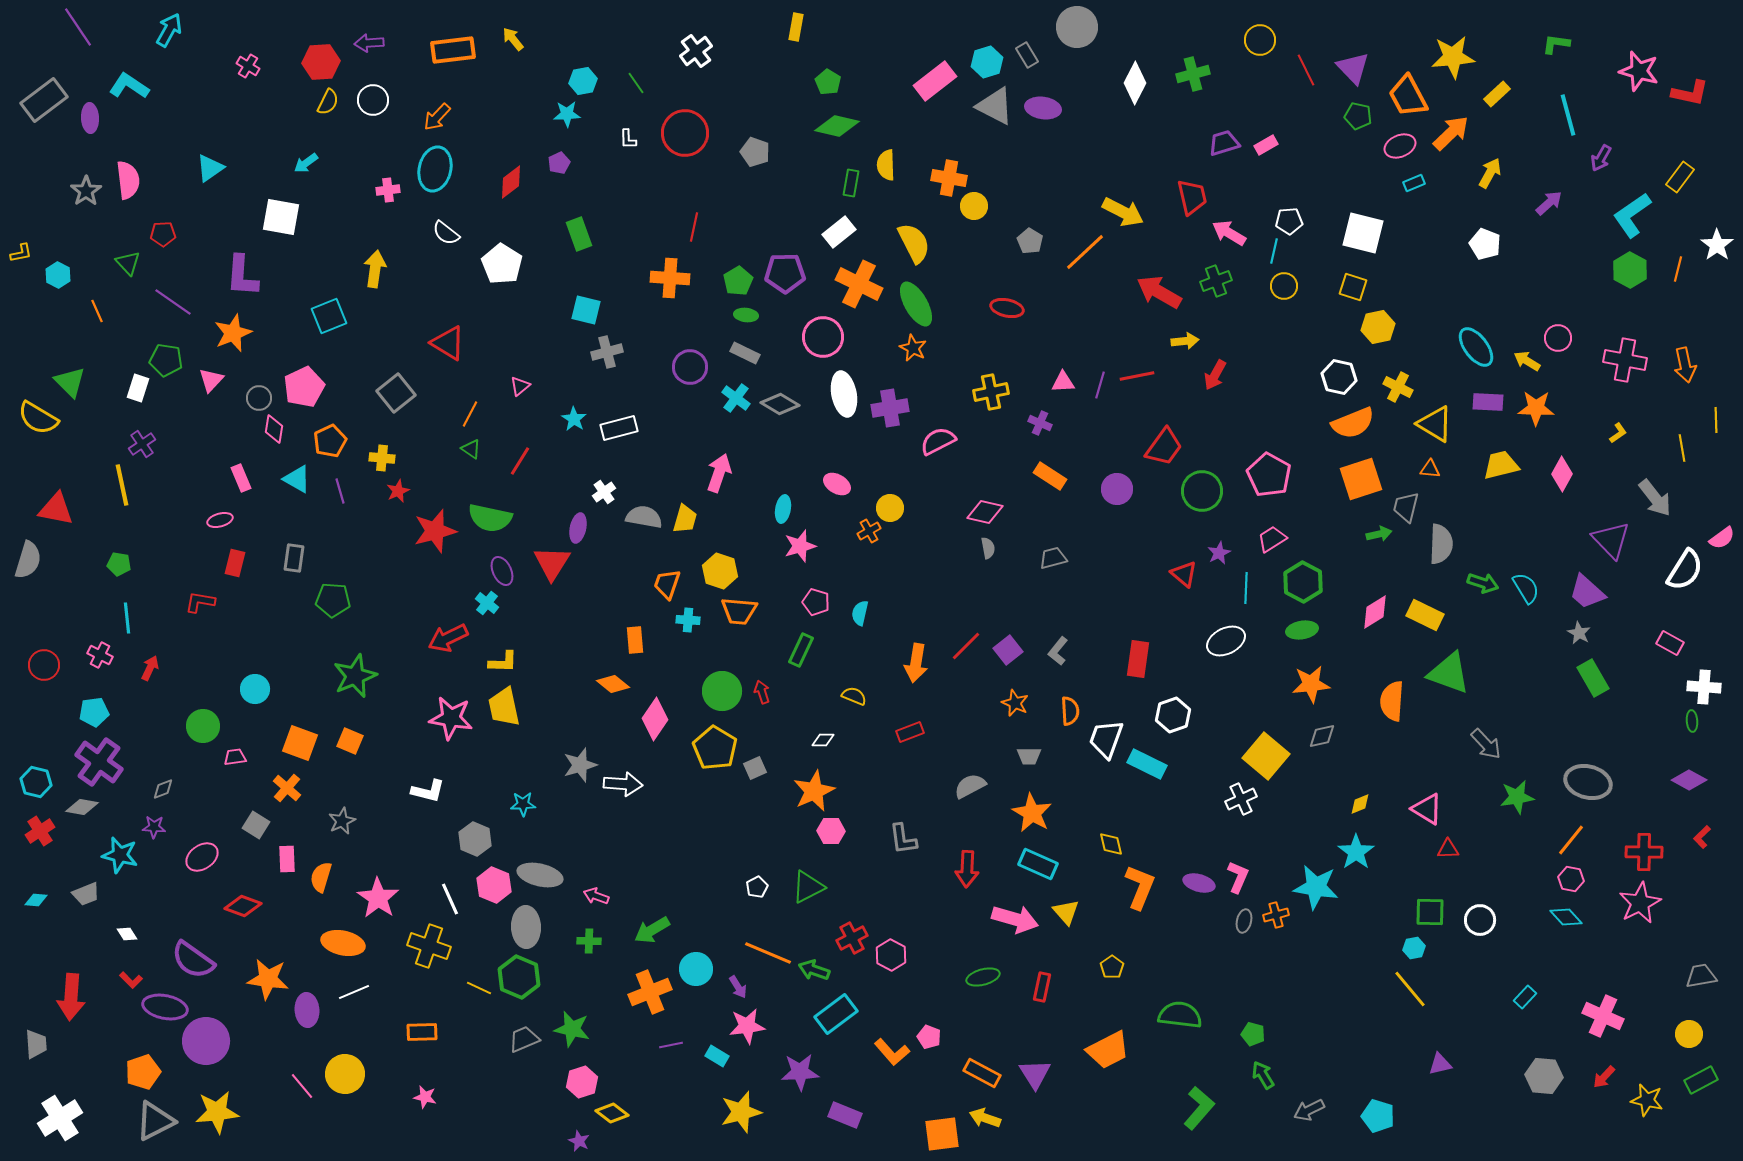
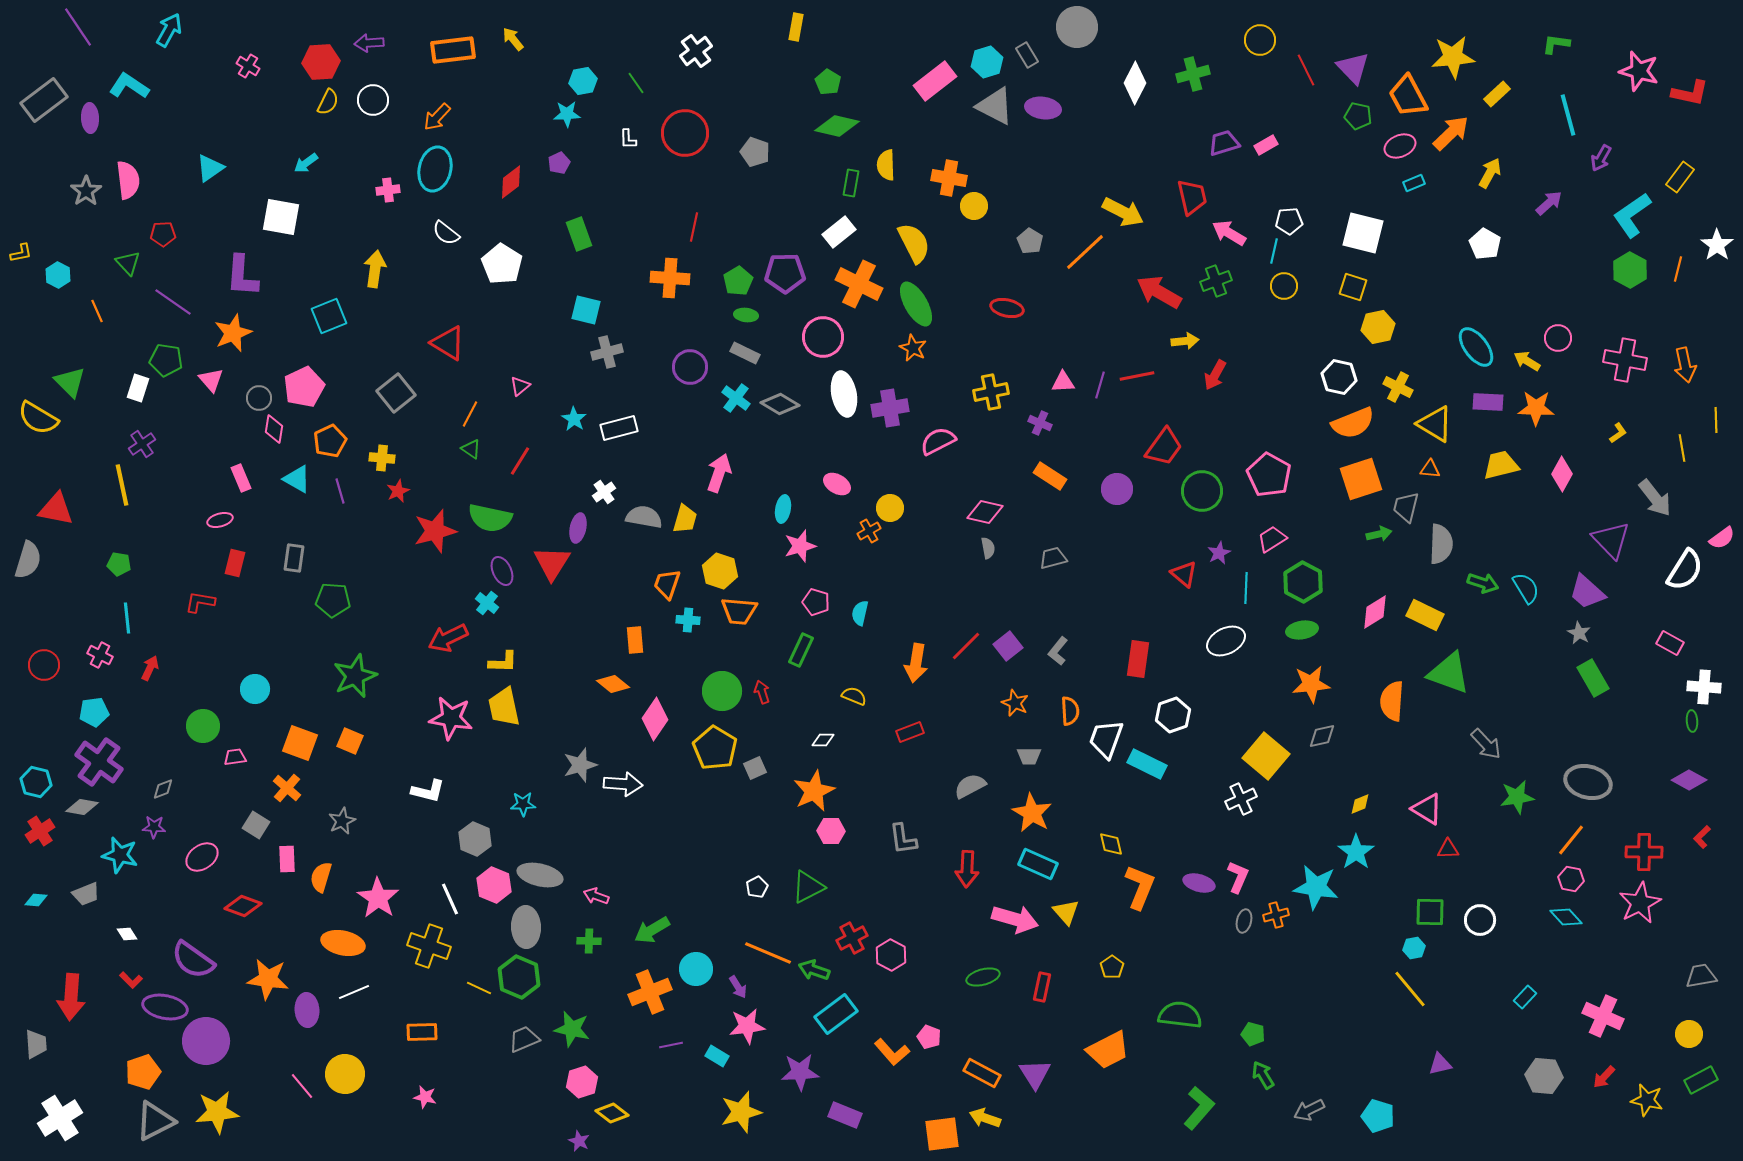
white pentagon at (1485, 244): rotated 8 degrees clockwise
pink triangle at (211, 380): rotated 24 degrees counterclockwise
purple square at (1008, 650): moved 4 px up
